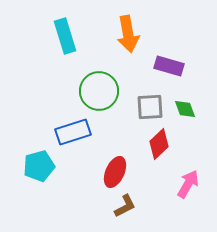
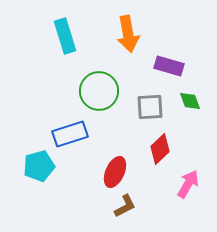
green diamond: moved 5 px right, 8 px up
blue rectangle: moved 3 px left, 2 px down
red diamond: moved 1 px right, 5 px down
